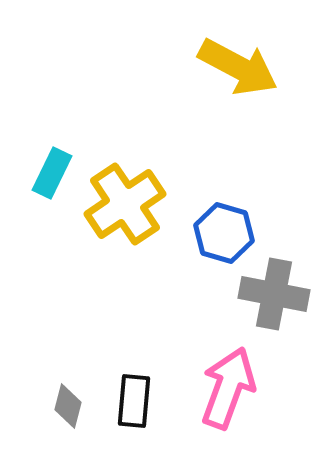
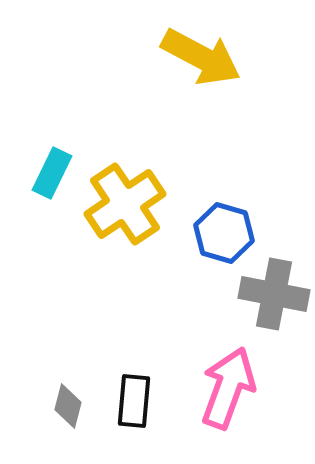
yellow arrow: moved 37 px left, 10 px up
